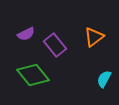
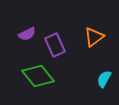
purple semicircle: moved 1 px right
purple rectangle: rotated 15 degrees clockwise
green diamond: moved 5 px right, 1 px down
